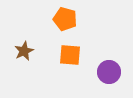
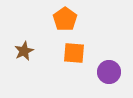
orange pentagon: rotated 20 degrees clockwise
orange square: moved 4 px right, 2 px up
